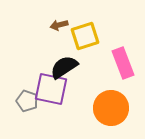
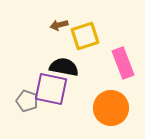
black semicircle: rotated 44 degrees clockwise
